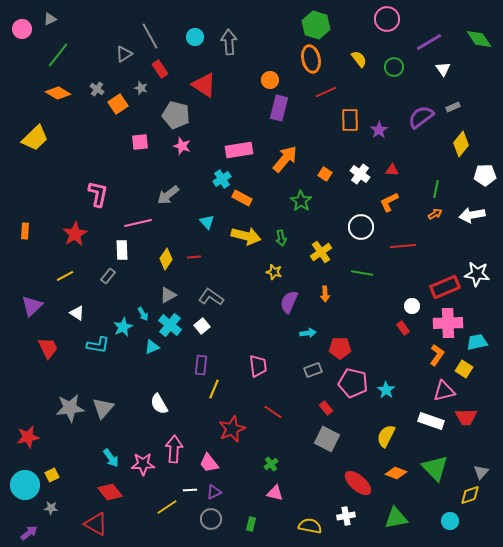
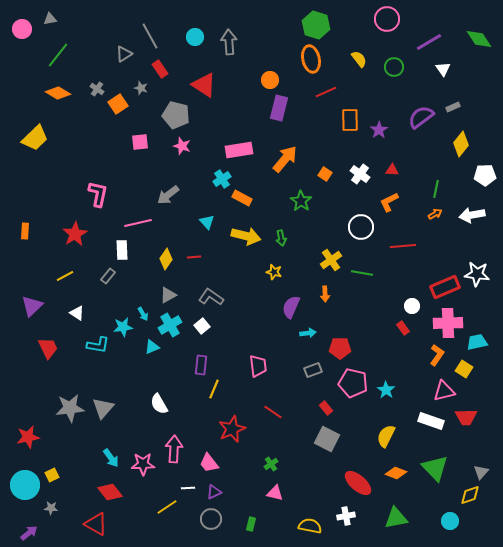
gray triangle at (50, 19): rotated 16 degrees clockwise
yellow cross at (321, 252): moved 10 px right, 8 px down
purple semicircle at (289, 302): moved 2 px right, 5 px down
cyan cross at (170, 325): rotated 20 degrees clockwise
cyan star at (123, 327): rotated 18 degrees clockwise
white line at (190, 490): moved 2 px left, 2 px up
